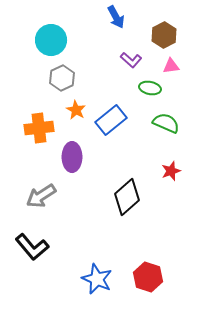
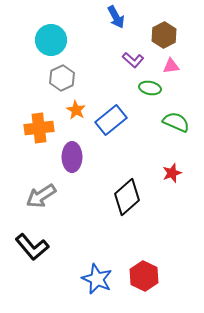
purple L-shape: moved 2 px right
green semicircle: moved 10 px right, 1 px up
red star: moved 1 px right, 2 px down
red hexagon: moved 4 px left, 1 px up; rotated 8 degrees clockwise
